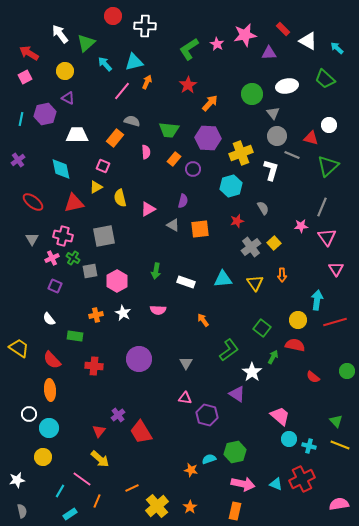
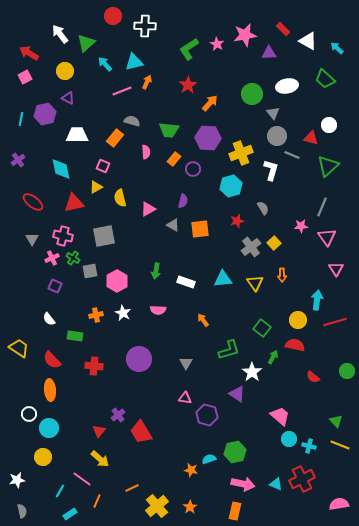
pink line at (122, 91): rotated 30 degrees clockwise
green L-shape at (229, 350): rotated 20 degrees clockwise
